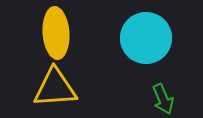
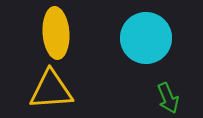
yellow triangle: moved 4 px left, 2 px down
green arrow: moved 5 px right, 1 px up
